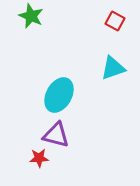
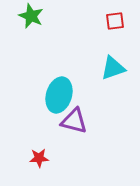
red square: rotated 36 degrees counterclockwise
cyan ellipse: rotated 12 degrees counterclockwise
purple triangle: moved 18 px right, 14 px up
